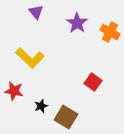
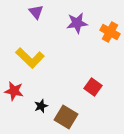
purple star: rotated 30 degrees clockwise
red square: moved 5 px down
